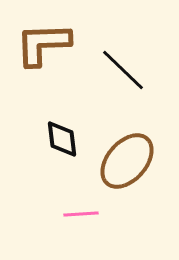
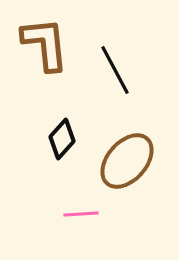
brown L-shape: moved 2 px right; rotated 86 degrees clockwise
black line: moved 8 px left; rotated 18 degrees clockwise
black diamond: rotated 48 degrees clockwise
